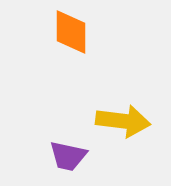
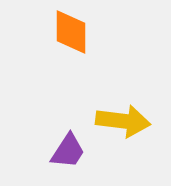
purple trapezoid: moved 5 px up; rotated 69 degrees counterclockwise
